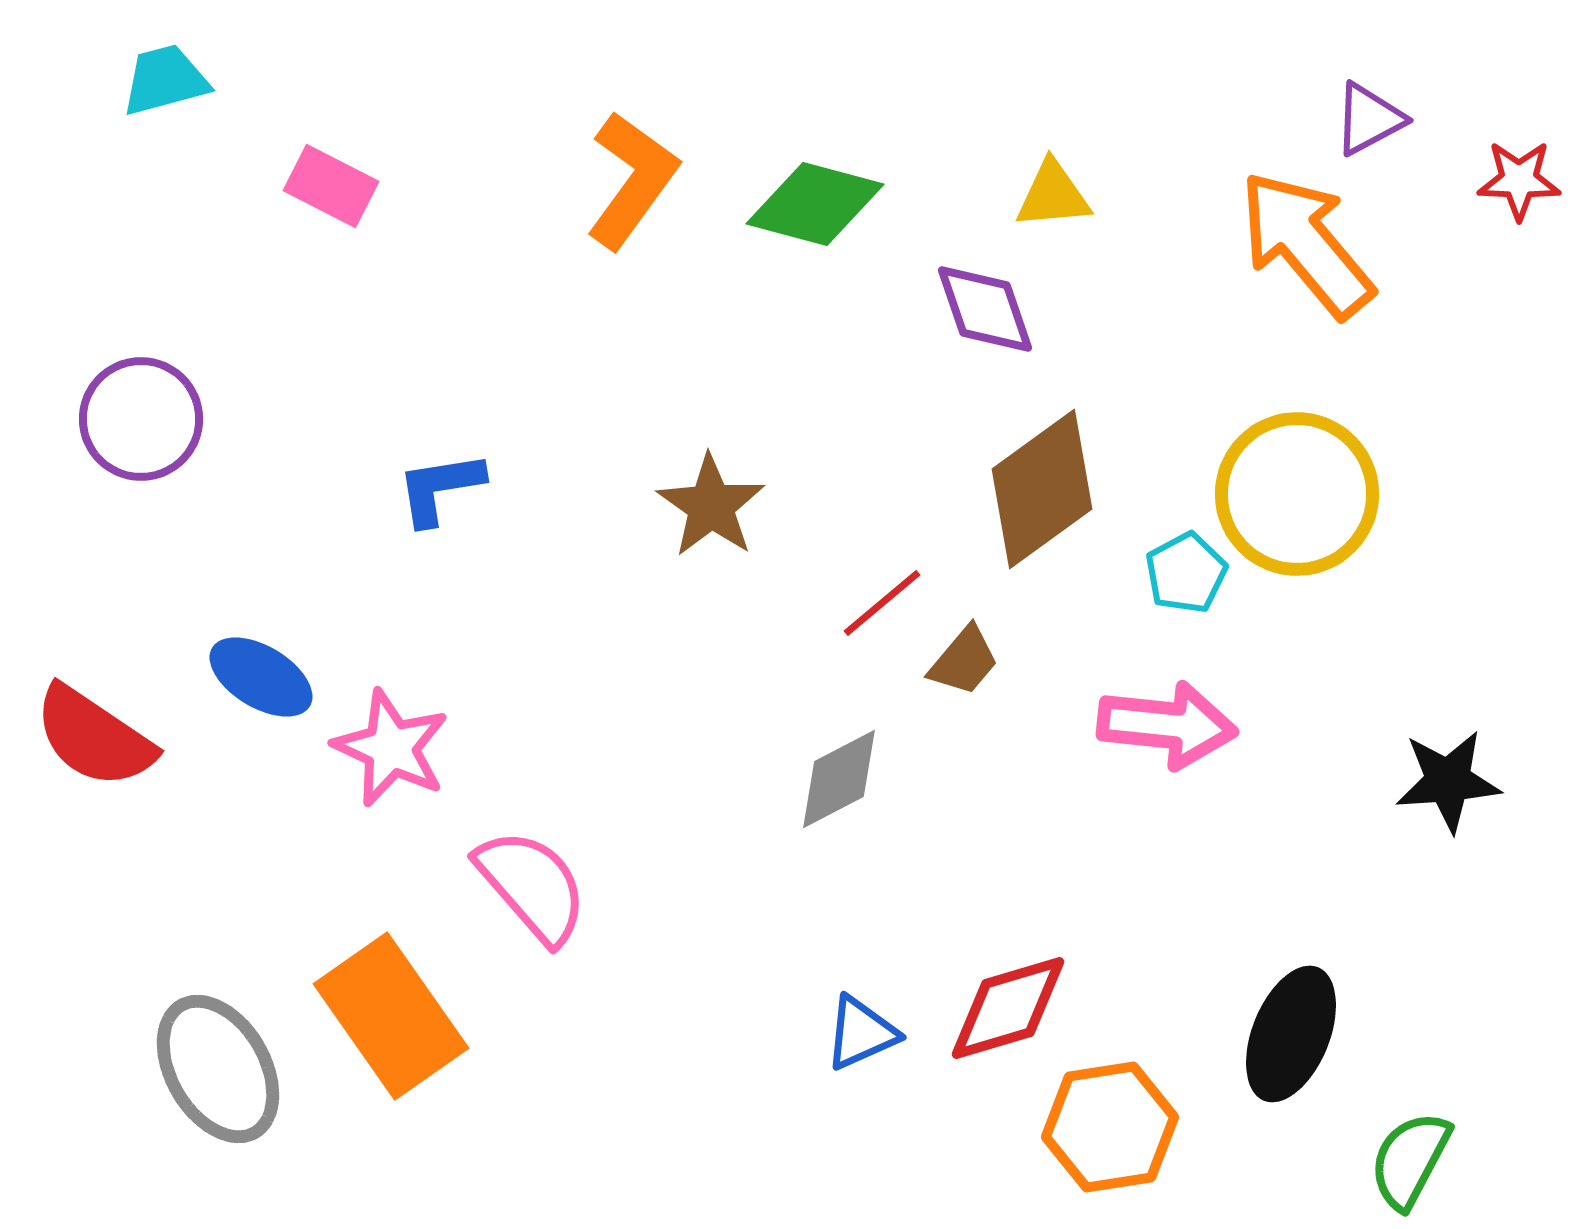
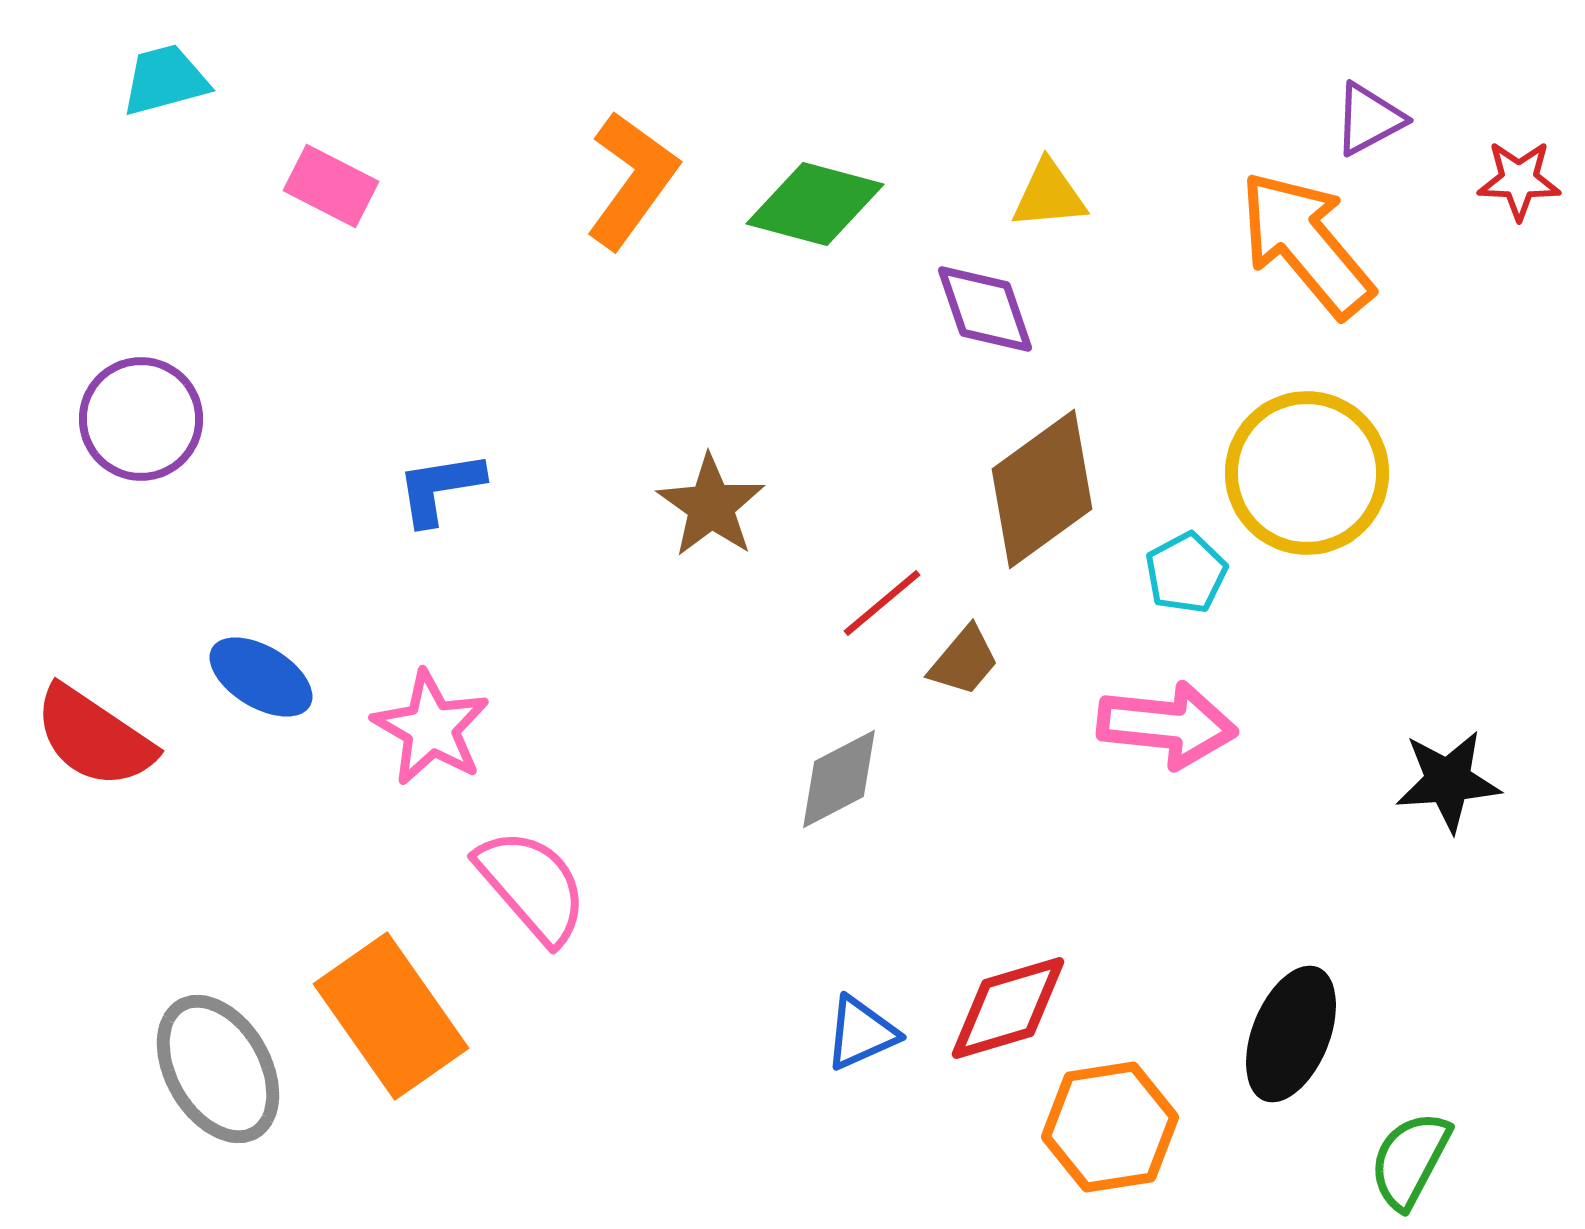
yellow triangle: moved 4 px left
yellow circle: moved 10 px right, 21 px up
pink star: moved 40 px right, 20 px up; rotated 5 degrees clockwise
